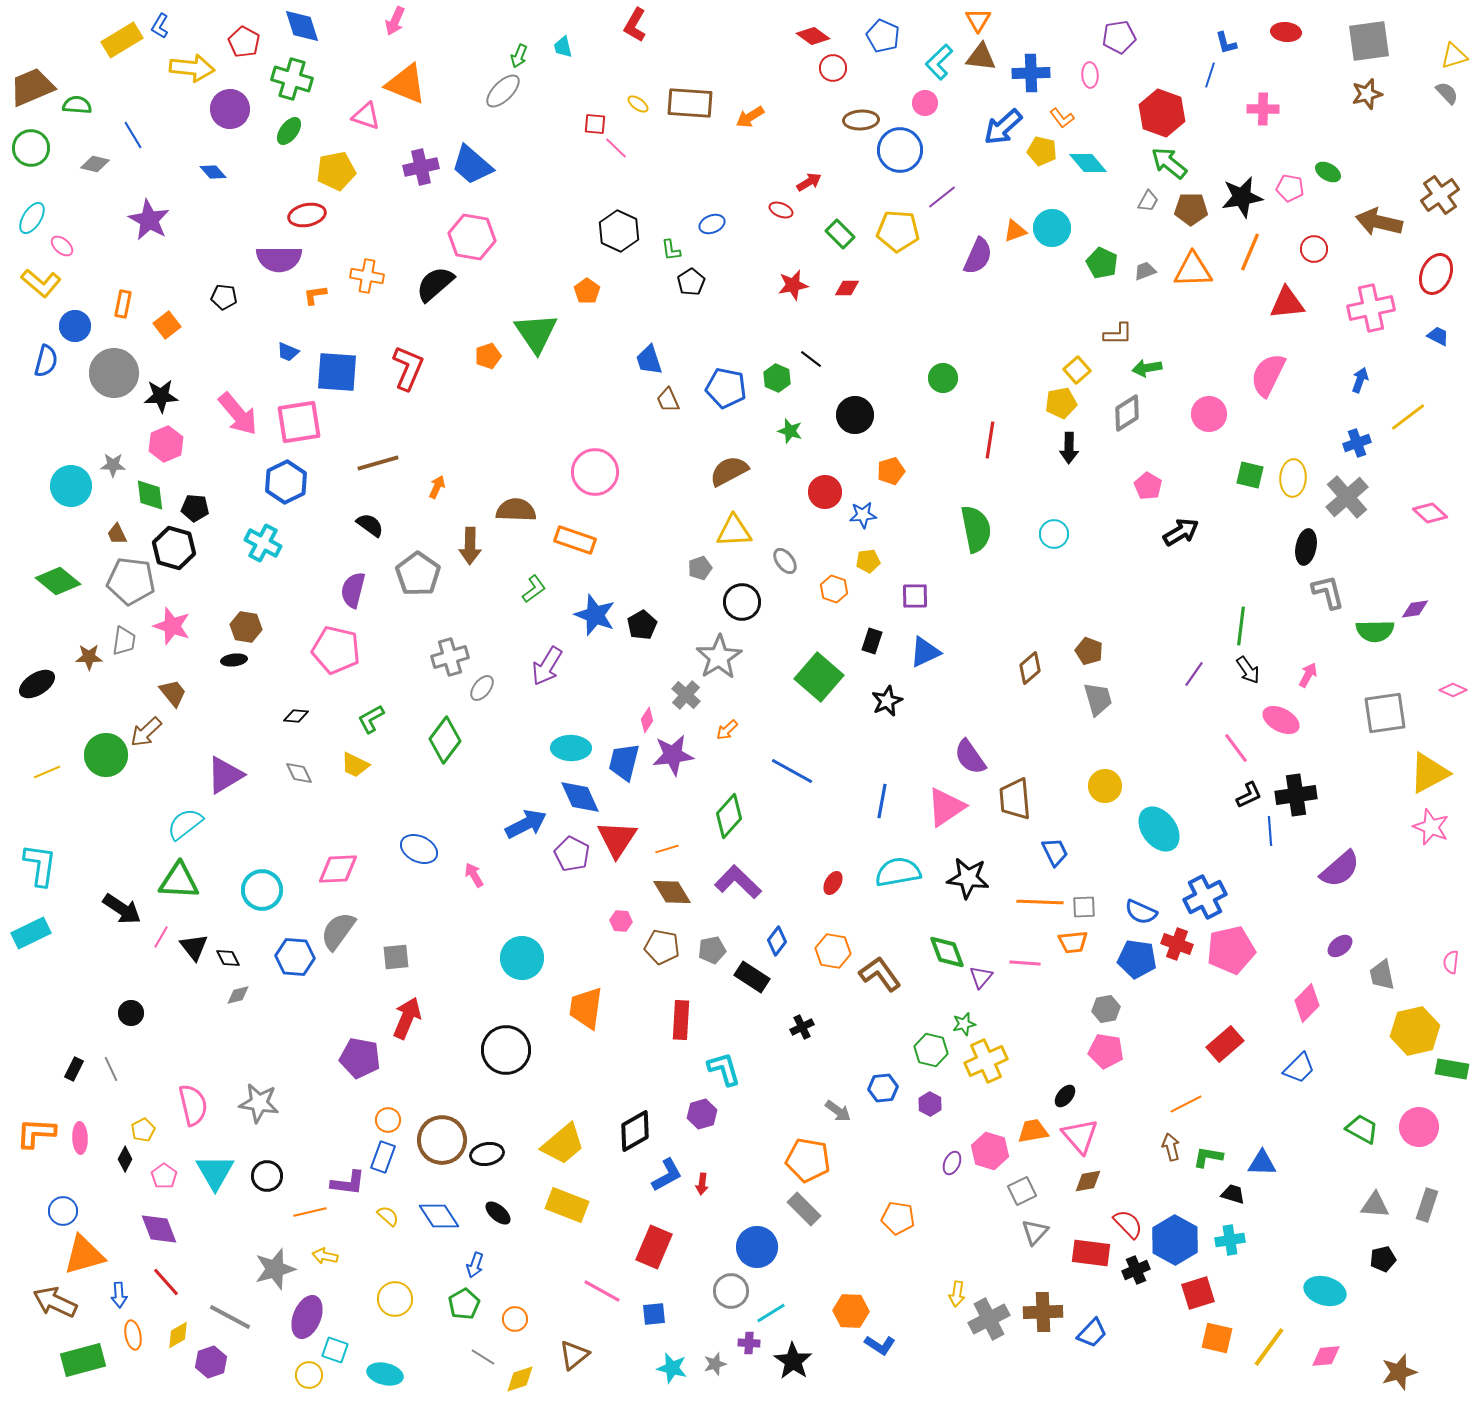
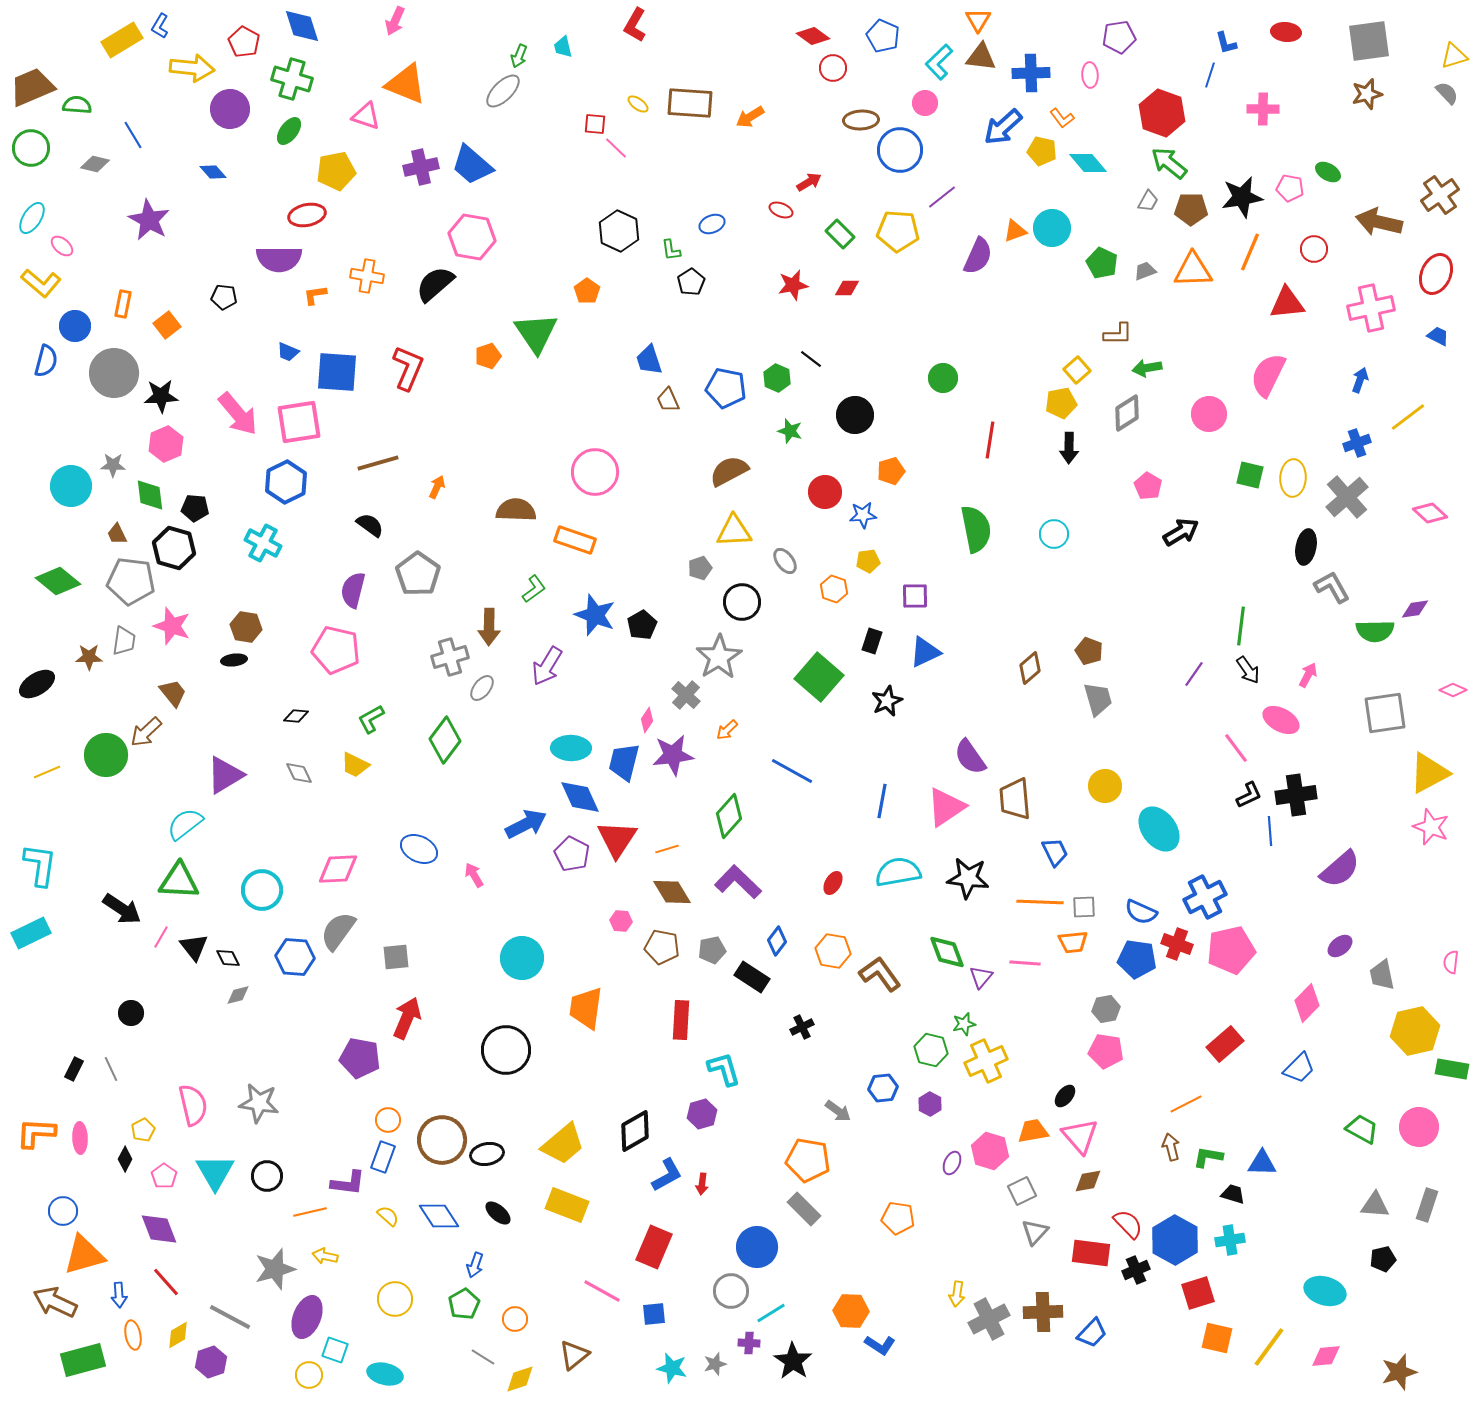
brown arrow at (470, 546): moved 19 px right, 81 px down
gray L-shape at (1328, 592): moved 4 px right, 5 px up; rotated 15 degrees counterclockwise
